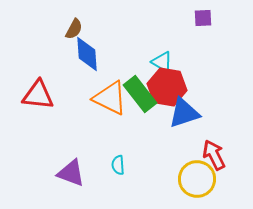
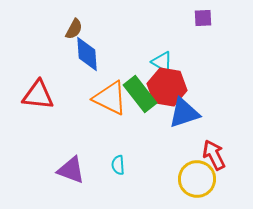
purple triangle: moved 3 px up
